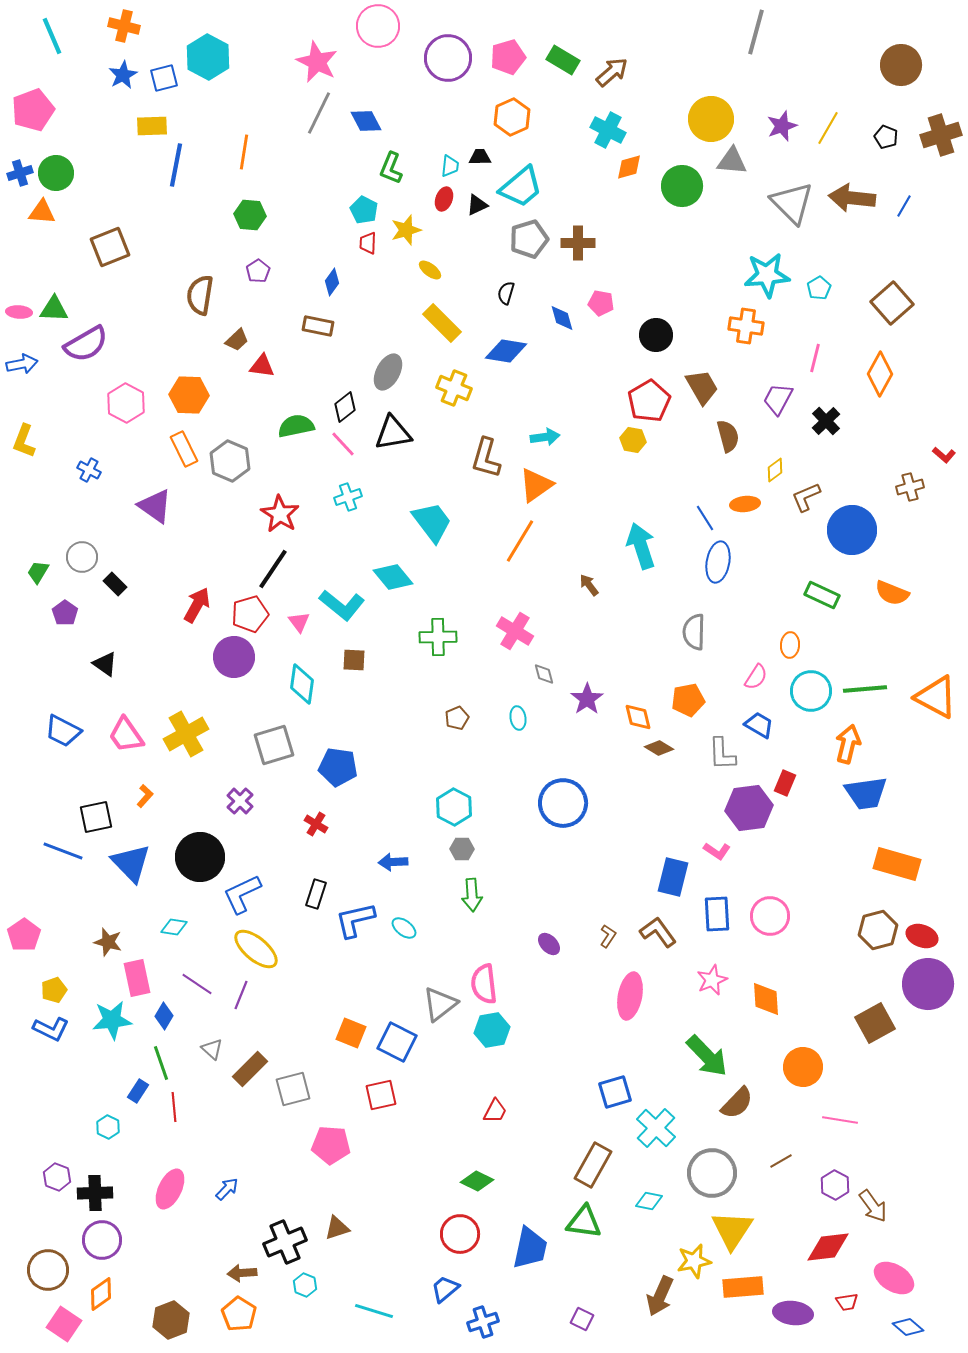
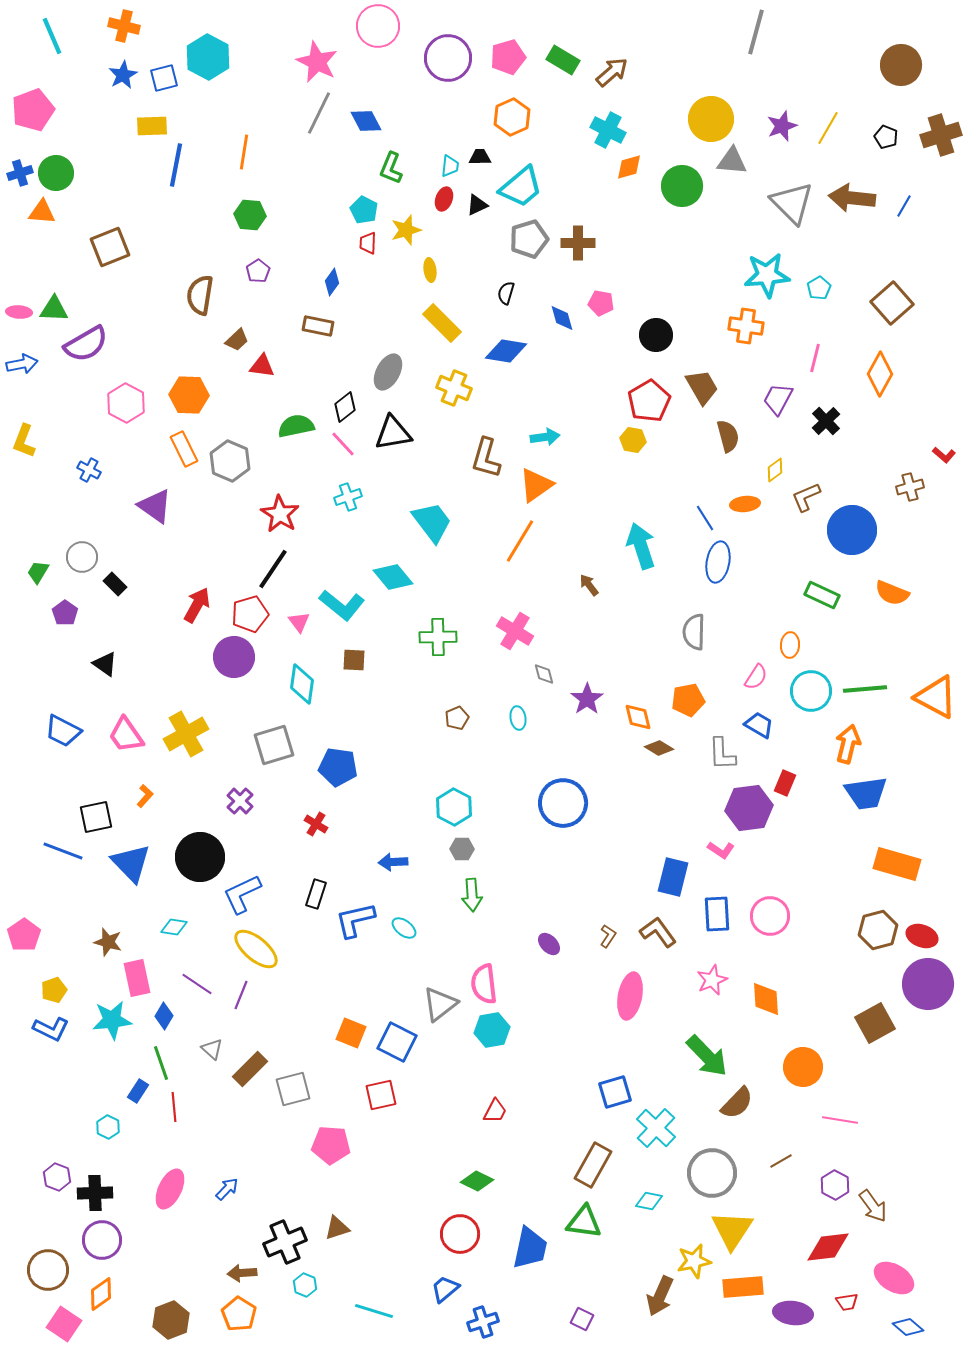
yellow ellipse at (430, 270): rotated 45 degrees clockwise
pink L-shape at (717, 851): moved 4 px right, 1 px up
